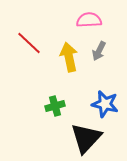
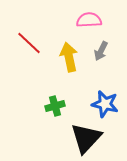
gray arrow: moved 2 px right
